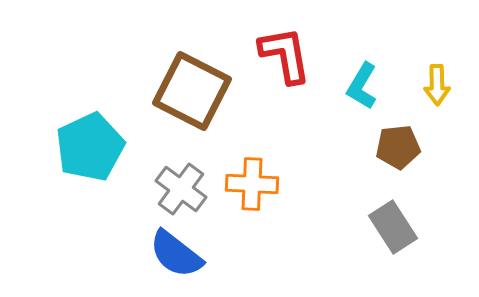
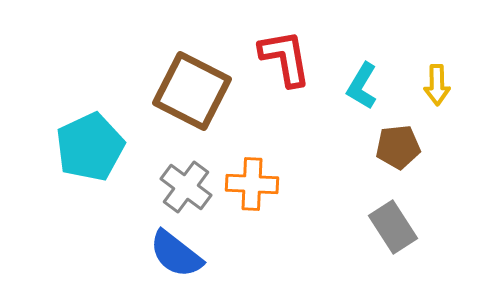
red L-shape: moved 3 px down
gray cross: moved 5 px right, 2 px up
